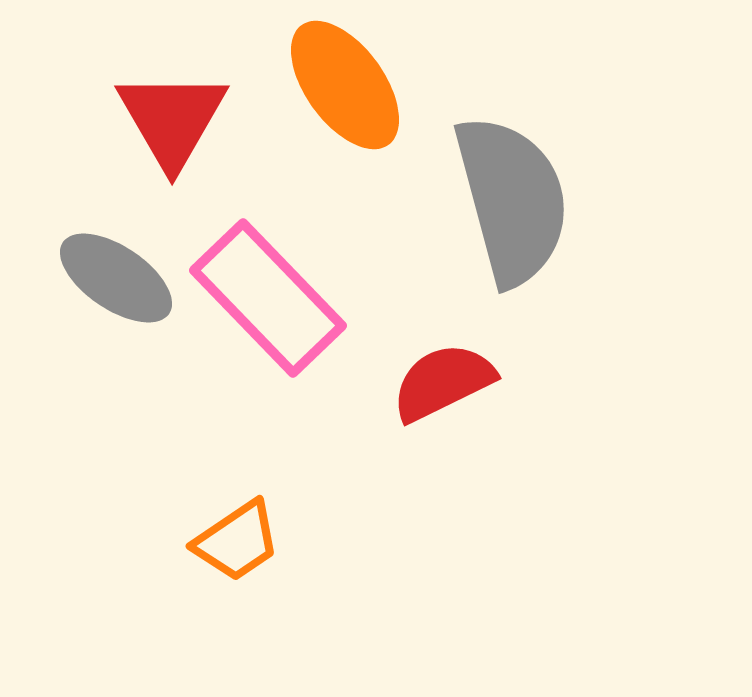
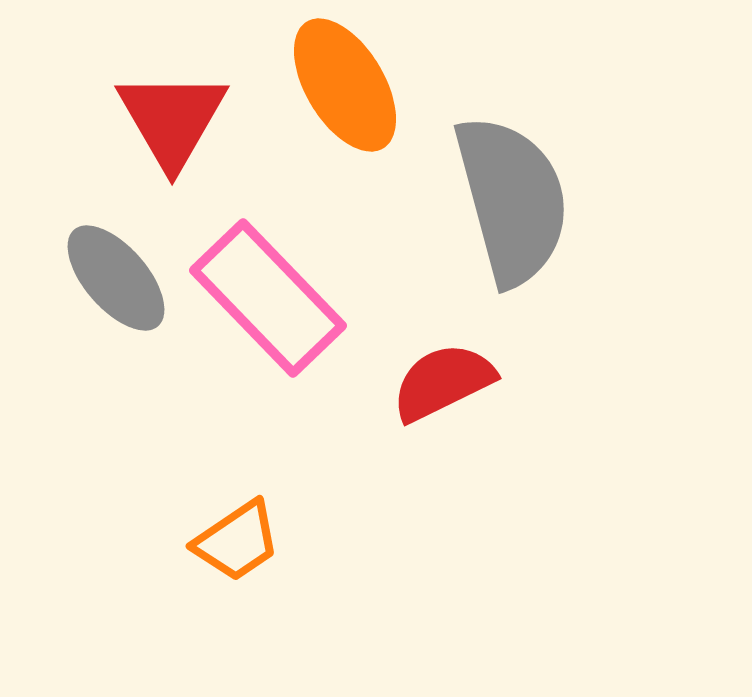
orange ellipse: rotated 5 degrees clockwise
gray ellipse: rotated 15 degrees clockwise
